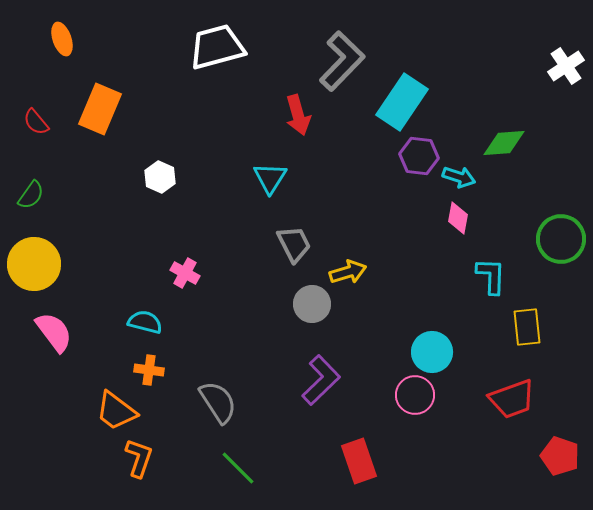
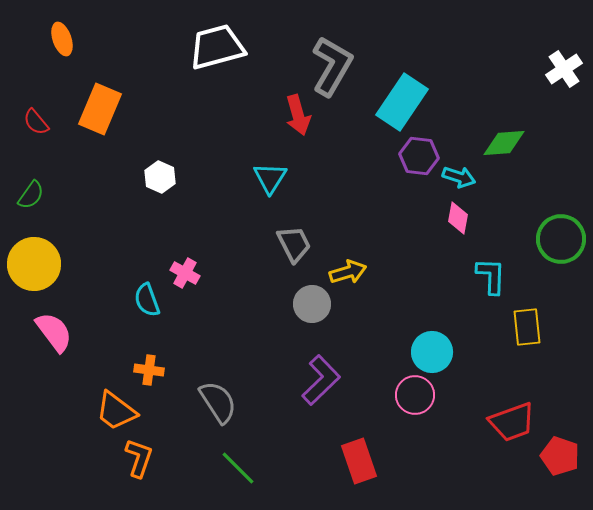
gray L-shape: moved 10 px left, 5 px down; rotated 14 degrees counterclockwise
white cross: moved 2 px left, 3 px down
cyan semicircle: moved 2 px right, 22 px up; rotated 124 degrees counterclockwise
red trapezoid: moved 23 px down
